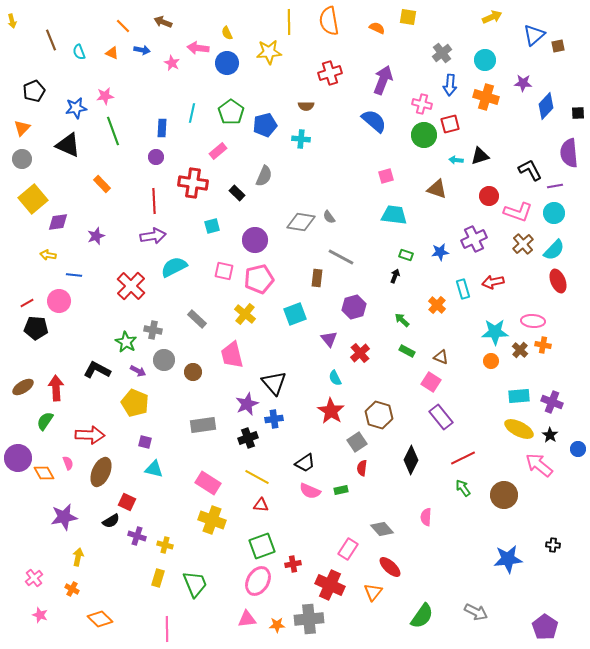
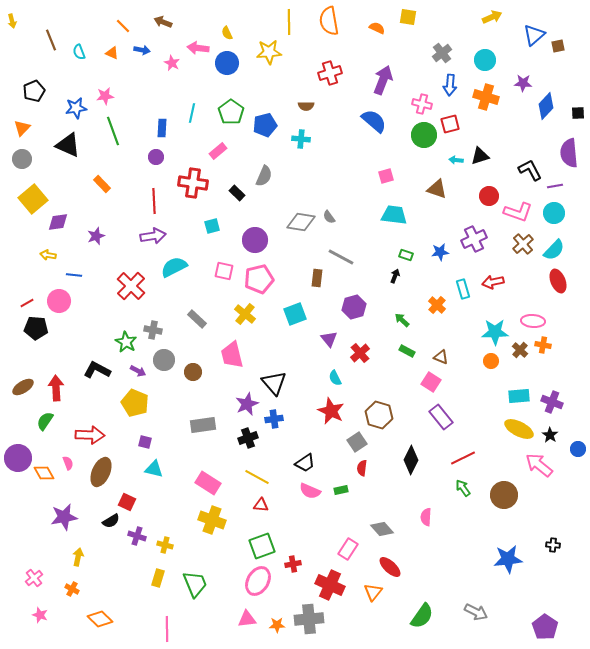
red star at (331, 411): rotated 8 degrees counterclockwise
